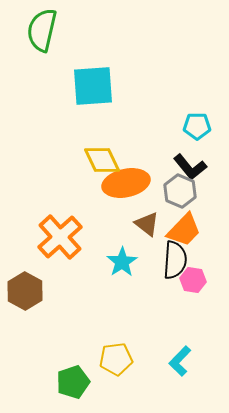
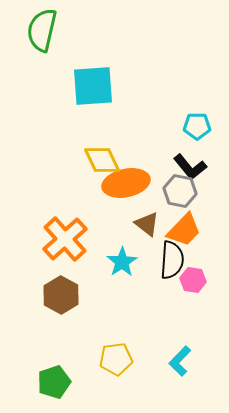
gray hexagon: rotated 12 degrees counterclockwise
orange cross: moved 5 px right, 2 px down
black semicircle: moved 3 px left
brown hexagon: moved 36 px right, 4 px down
green pentagon: moved 19 px left
